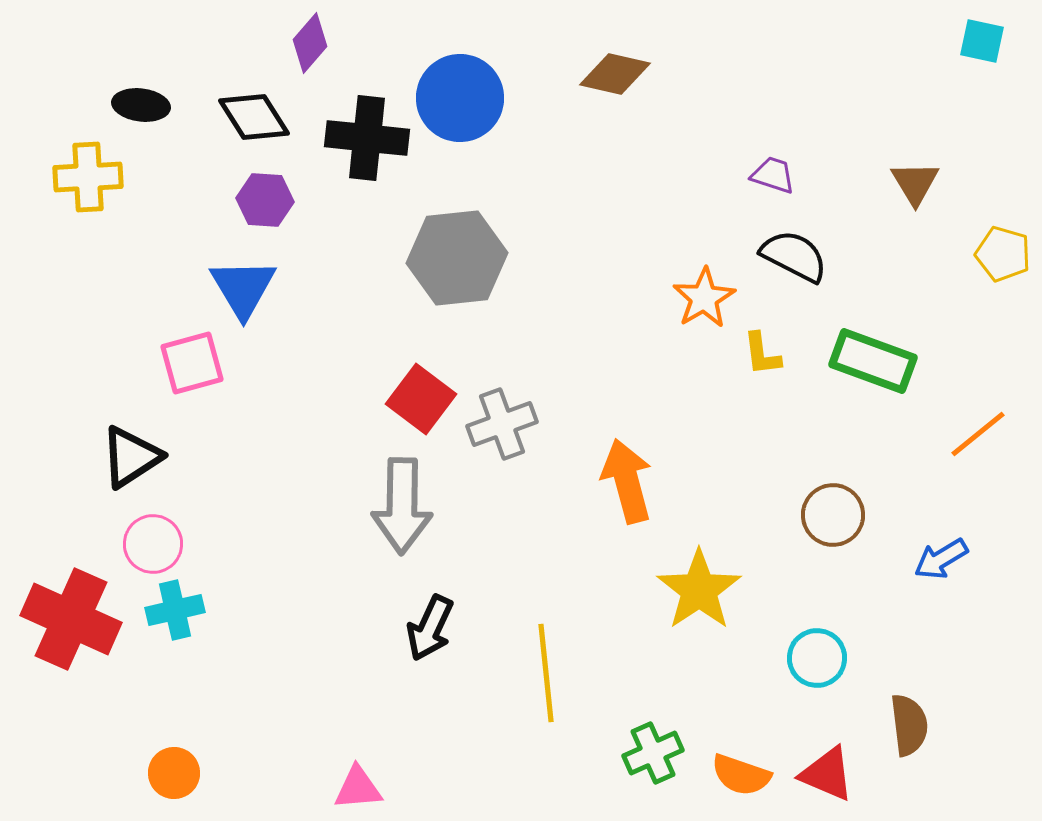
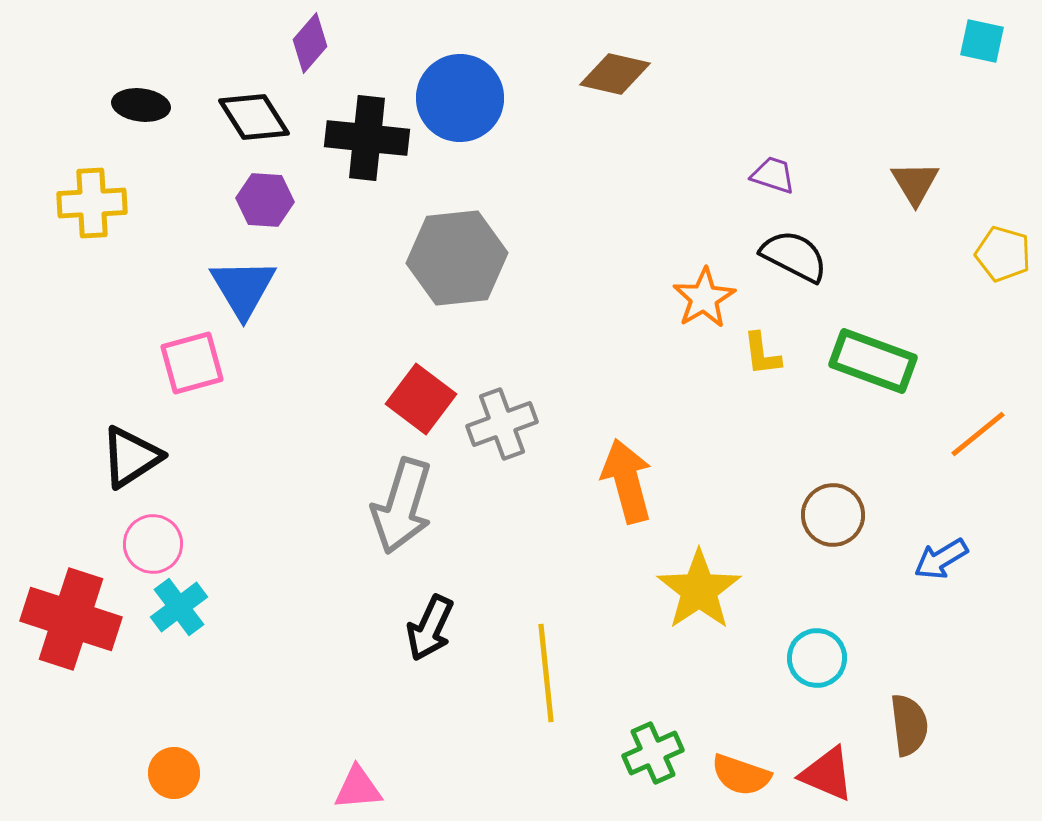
yellow cross: moved 4 px right, 26 px down
gray arrow: rotated 16 degrees clockwise
cyan cross: moved 4 px right, 3 px up; rotated 24 degrees counterclockwise
red cross: rotated 6 degrees counterclockwise
